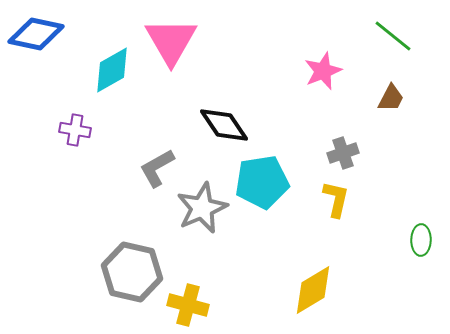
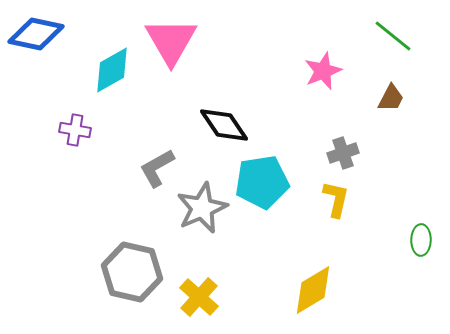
yellow cross: moved 11 px right, 8 px up; rotated 27 degrees clockwise
